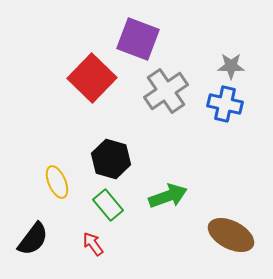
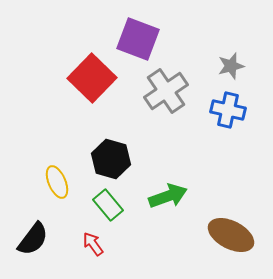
gray star: rotated 16 degrees counterclockwise
blue cross: moved 3 px right, 6 px down
